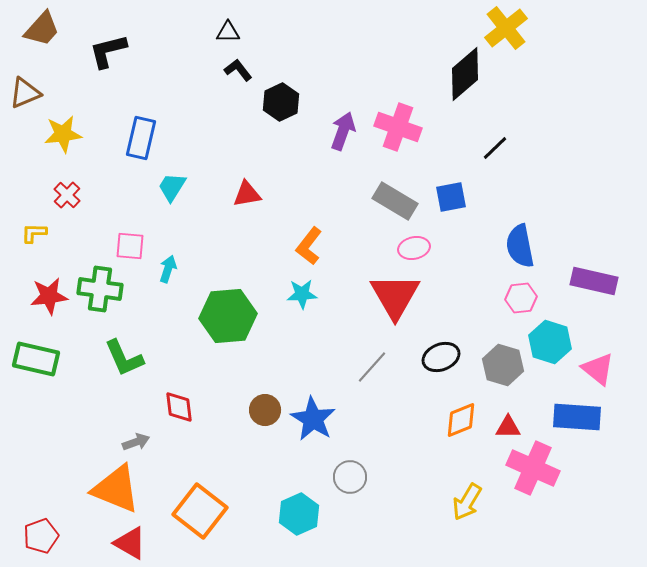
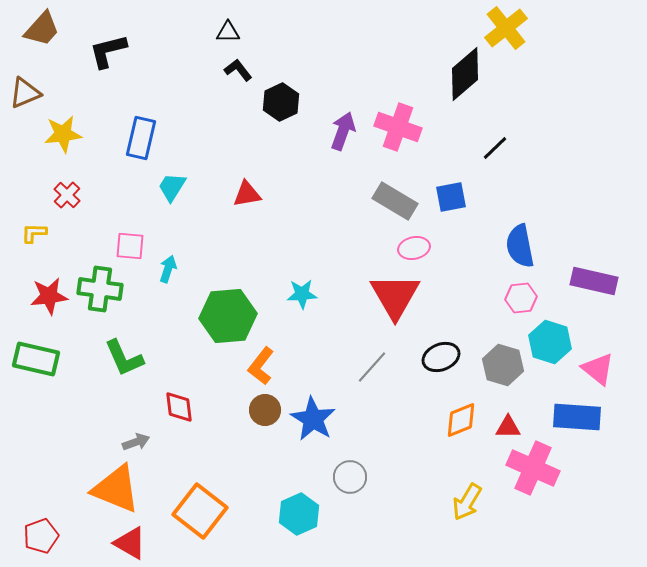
orange L-shape at (309, 246): moved 48 px left, 120 px down
